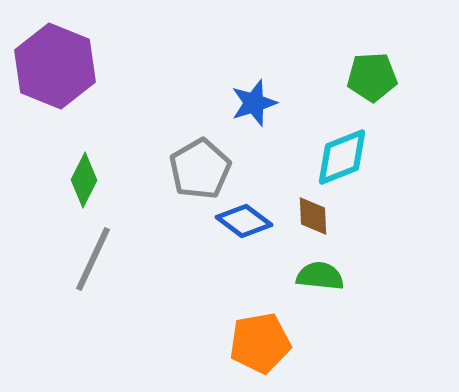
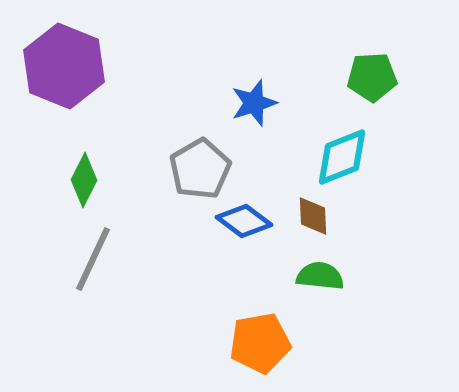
purple hexagon: moved 9 px right
